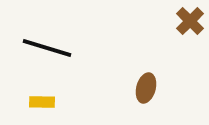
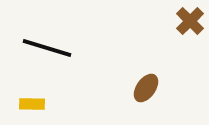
brown ellipse: rotated 20 degrees clockwise
yellow rectangle: moved 10 px left, 2 px down
